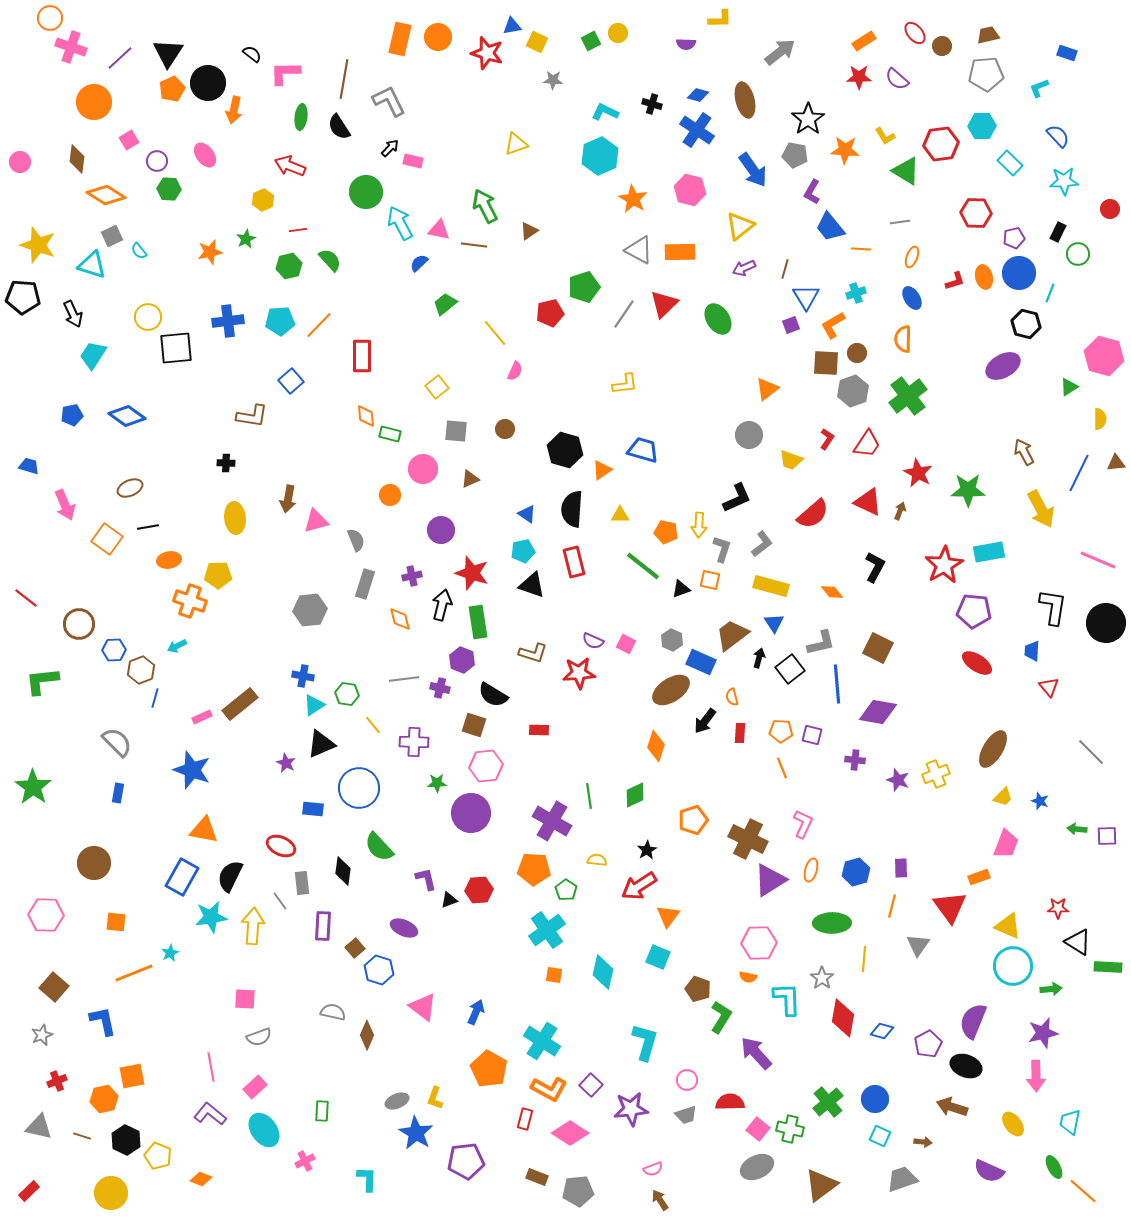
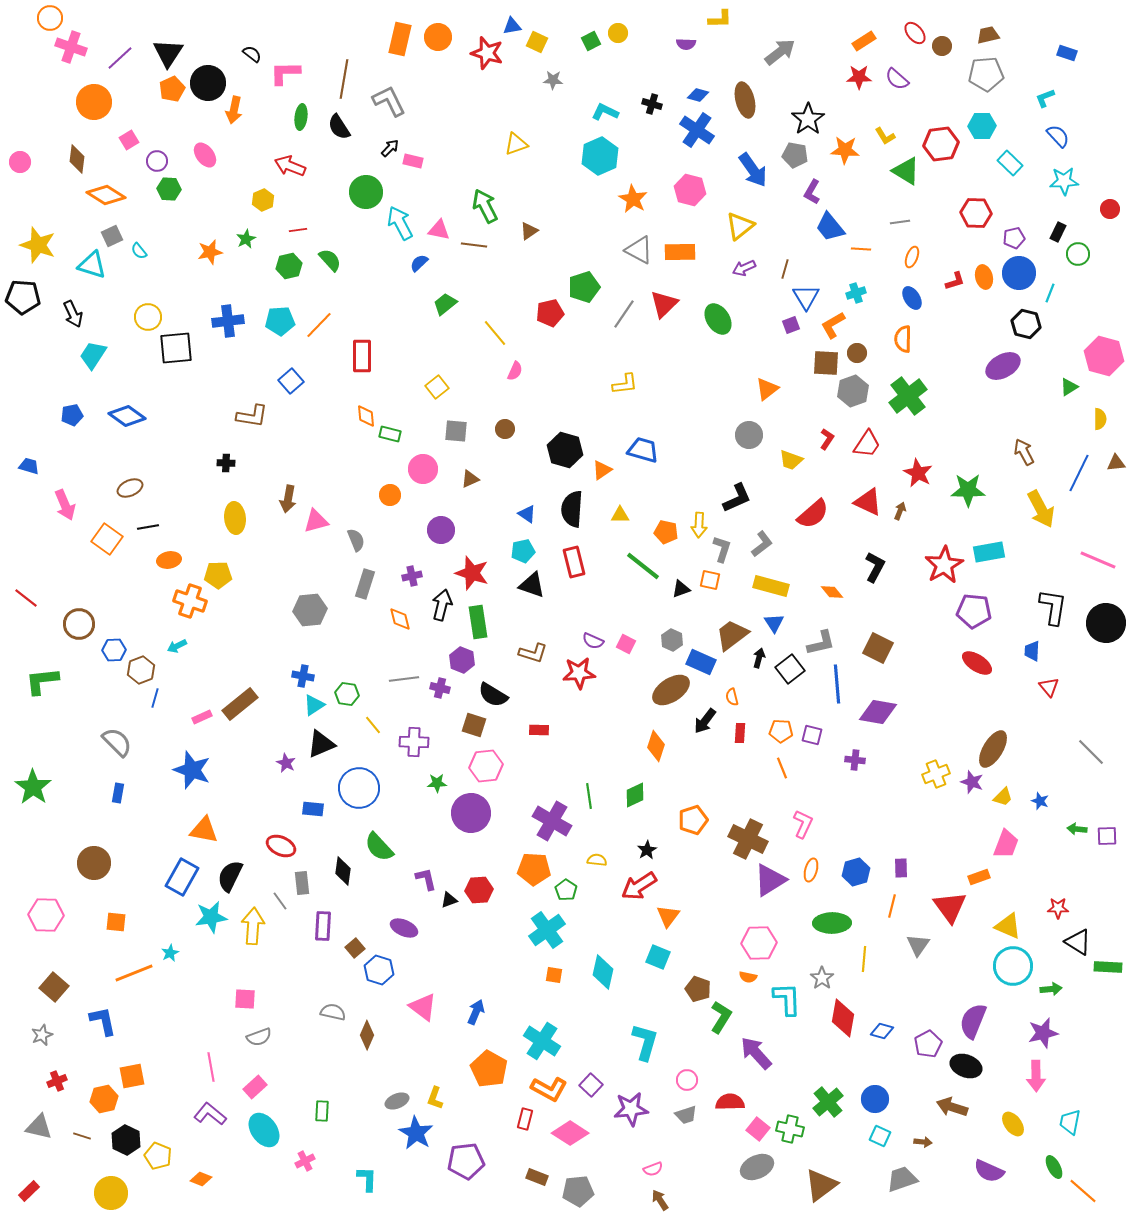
cyan L-shape at (1039, 88): moved 6 px right, 10 px down
purple star at (898, 780): moved 74 px right, 2 px down
